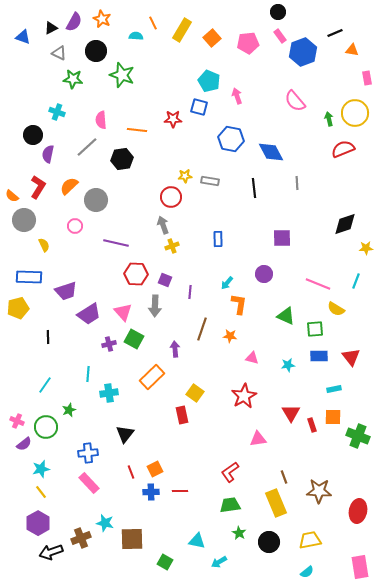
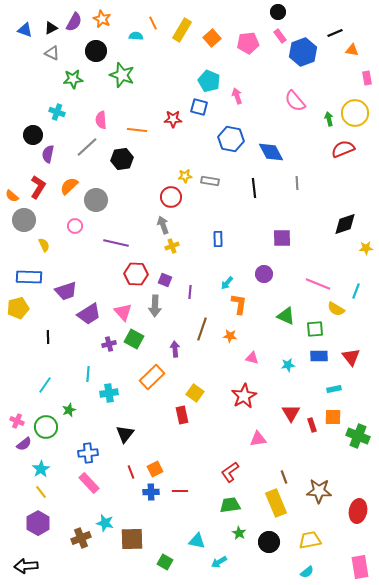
blue triangle at (23, 37): moved 2 px right, 7 px up
gray triangle at (59, 53): moved 7 px left
green star at (73, 79): rotated 12 degrees counterclockwise
cyan line at (356, 281): moved 10 px down
cyan star at (41, 469): rotated 18 degrees counterclockwise
black arrow at (51, 552): moved 25 px left, 14 px down; rotated 15 degrees clockwise
